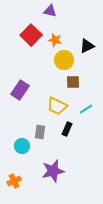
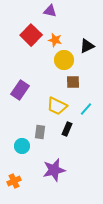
cyan line: rotated 16 degrees counterclockwise
purple star: moved 1 px right, 1 px up
